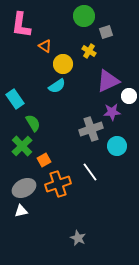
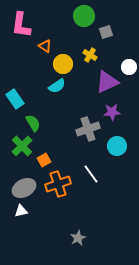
yellow cross: moved 1 px right, 4 px down
purple triangle: moved 1 px left, 1 px down
white circle: moved 29 px up
gray cross: moved 3 px left
white line: moved 1 px right, 2 px down
gray star: rotated 21 degrees clockwise
